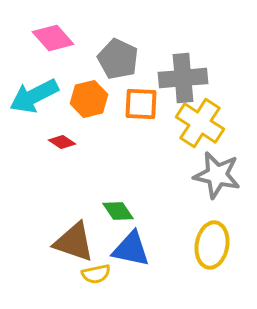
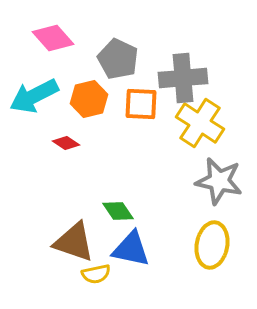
red diamond: moved 4 px right, 1 px down
gray star: moved 2 px right, 6 px down
